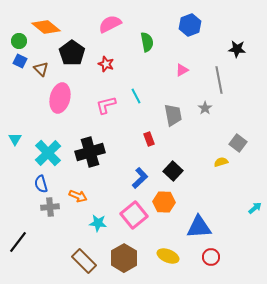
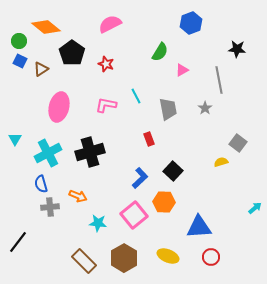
blue hexagon: moved 1 px right, 2 px up
green semicircle: moved 13 px right, 10 px down; rotated 42 degrees clockwise
brown triangle: rotated 42 degrees clockwise
pink ellipse: moved 1 px left, 9 px down
pink L-shape: rotated 25 degrees clockwise
gray trapezoid: moved 5 px left, 6 px up
cyan cross: rotated 16 degrees clockwise
